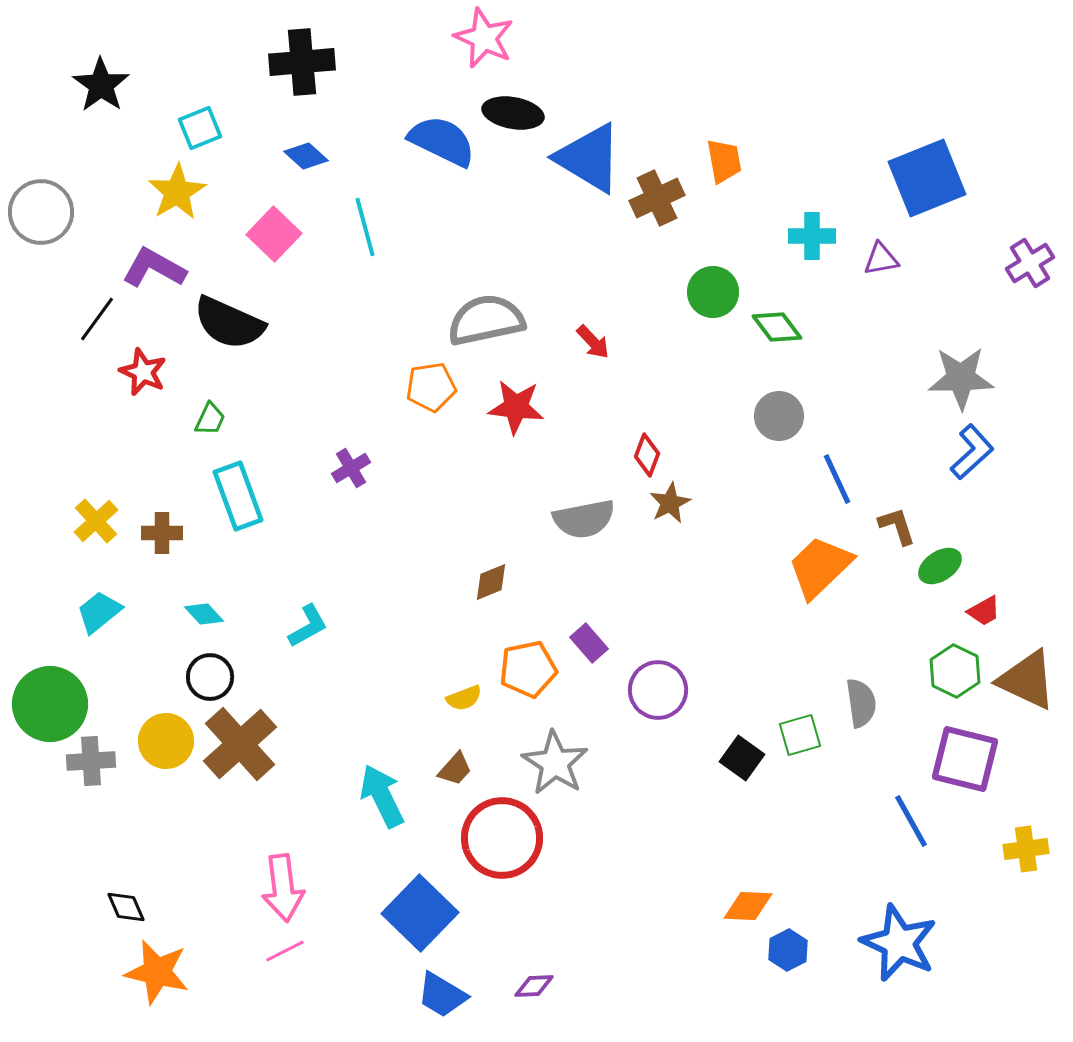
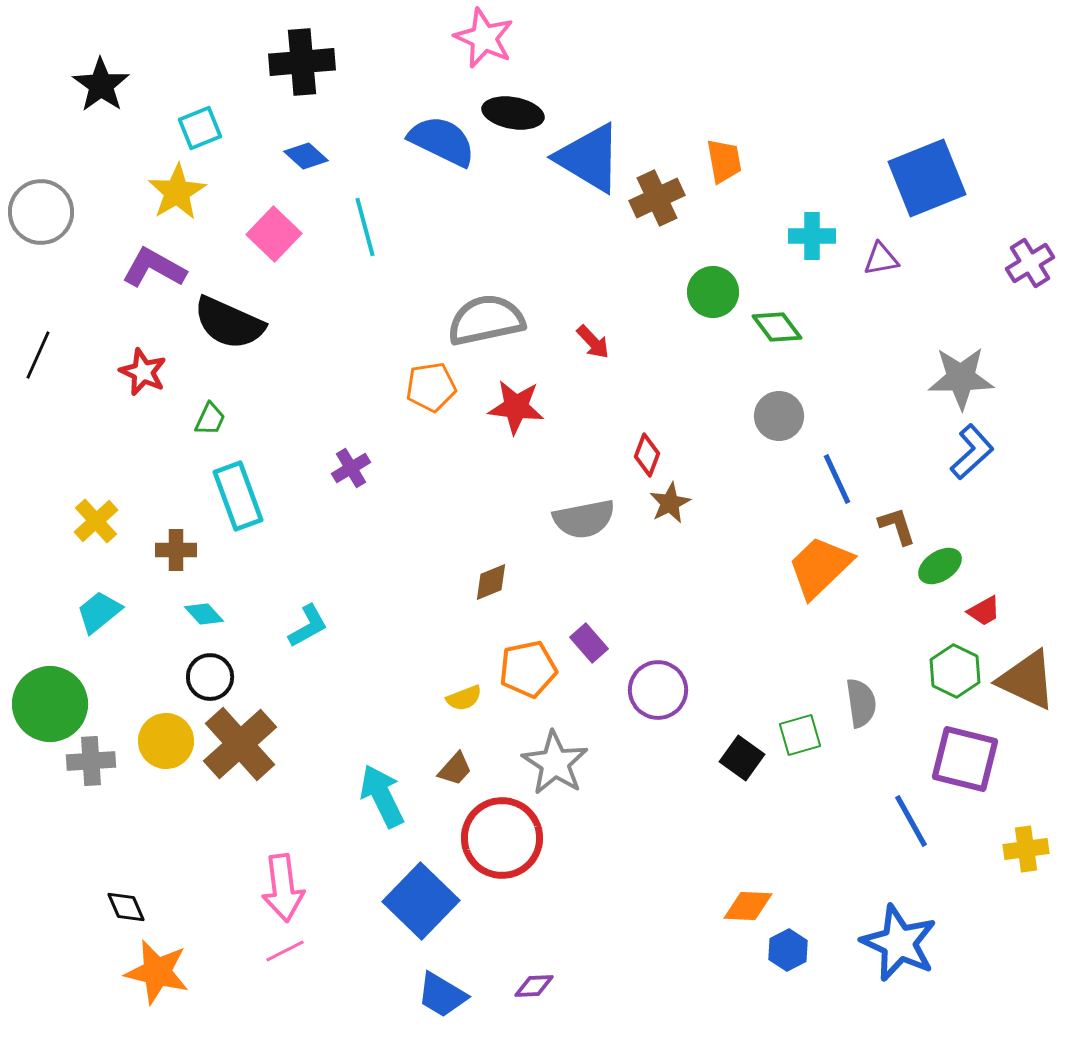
black line at (97, 319): moved 59 px left, 36 px down; rotated 12 degrees counterclockwise
brown cross at (162, 533): moved 14 px right, 17 px down
blue square at (420, 913): moved 1 px right, 12 px up
